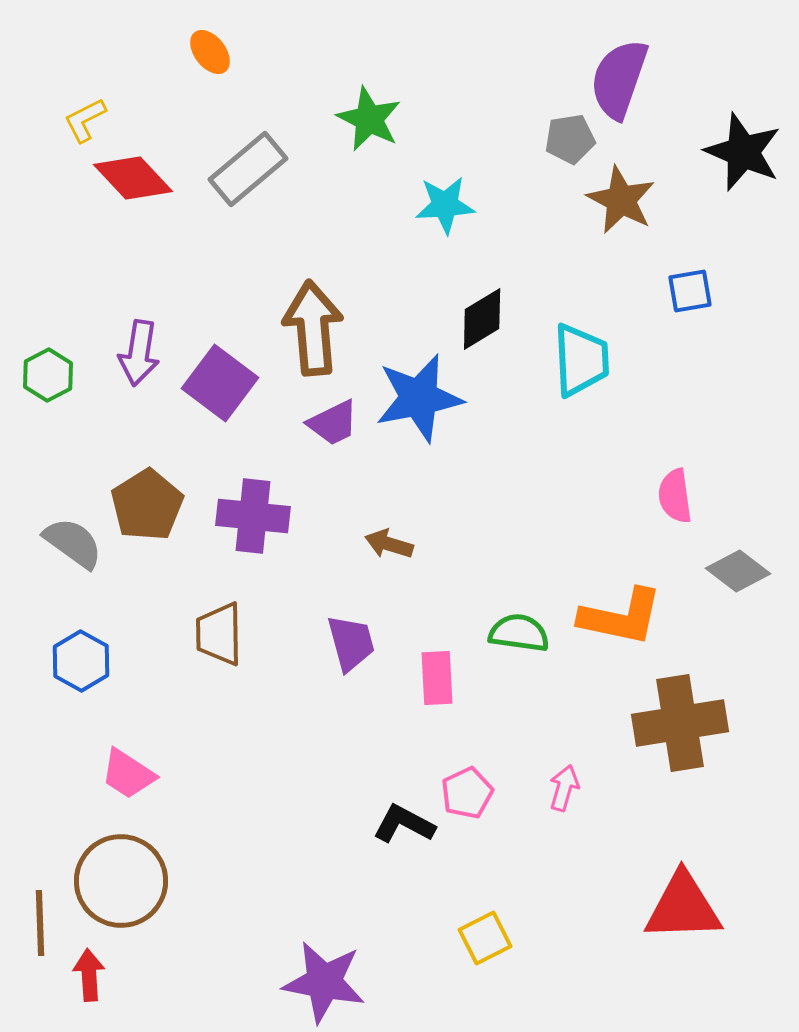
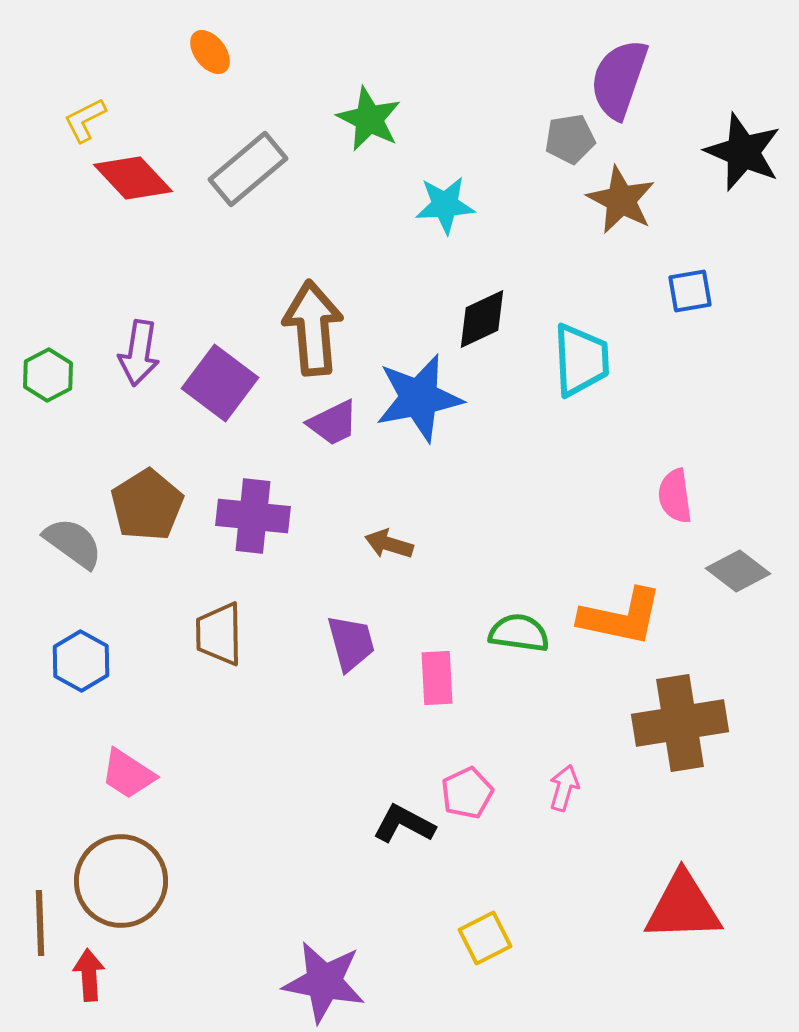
black diamond at (482, 319): rotated 6 degrees clockwise
